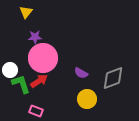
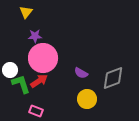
purple star: moved 1 px up
